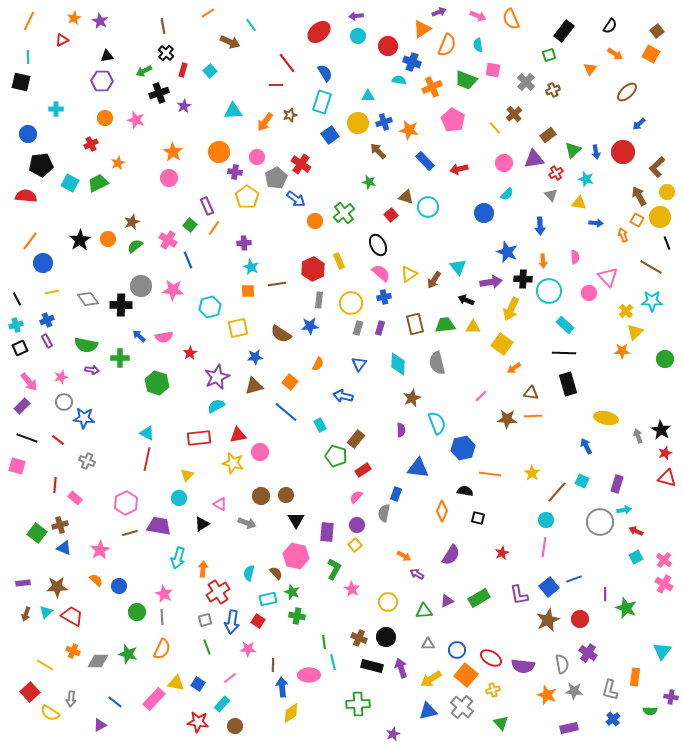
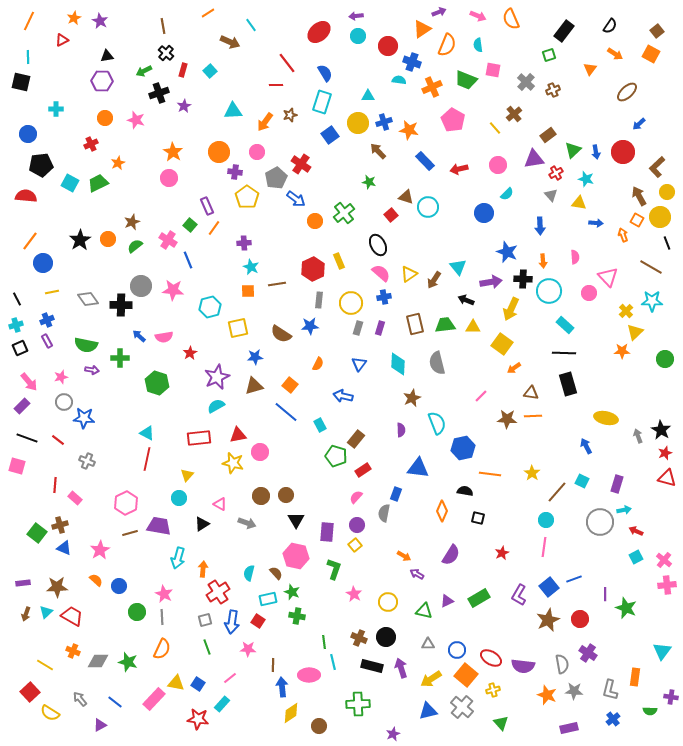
pink circle at (257, 157): moved 5 px up
pink circle at (504, 163): moved 6 px left, 2 px down
orange square at (290, 382): moved 3 px down
green L-shape at (334, 569): rotated 10 degrees counterclockwise
pink cross at (664, 584): moved 3 px right, 1 px down; rotated 36 degrees counterclockwise
pink star at (352, 589): moved 2 px right, 5 px down
purple L-shape at (519, 595): rotated 40 degrees clockwise
green triangle at (424, 611): rotated 18 degrees clockwise
green star at (128, 654): moved 8 px down
gray arrow at (71, 699): moved 9 px right; rotated 133 degrees clockwise
red star at (198, 722): moved 3 px up
brown circle at (235, 726): moved 84 px right
